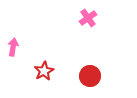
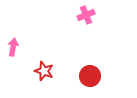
pink cross: moved 2 px left, 3 px up; rotated 12 degrees clockwise
red star: rotated 24 degrees counterclockwise
